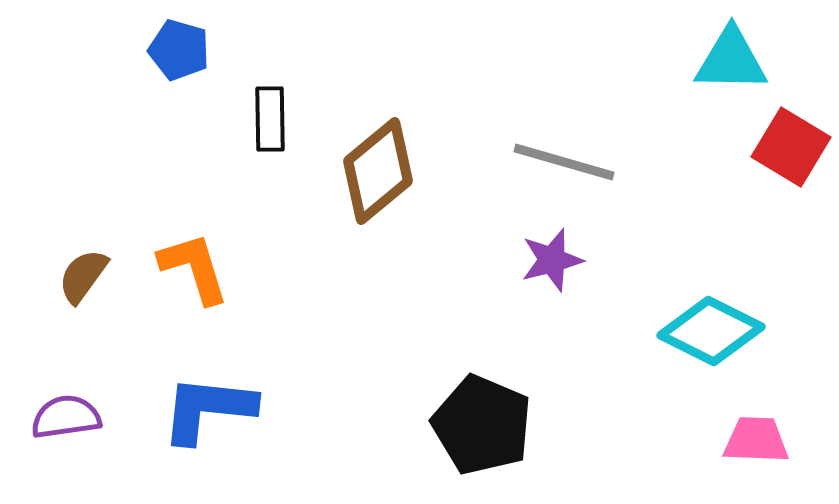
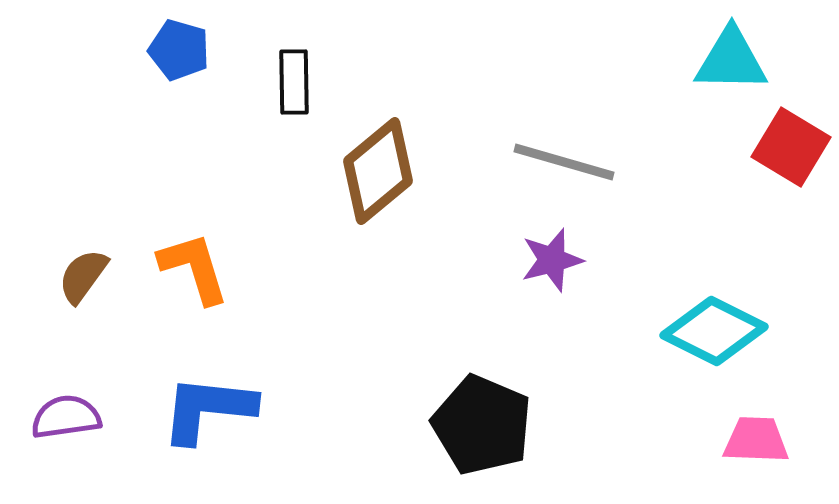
black rectangle: moved 24 px right, 37 px up
cyan diamond: moved 3 px right
